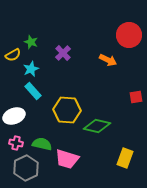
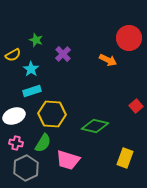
red circle: moved 3 px down
green star: moved 5 px right, 2 px up
purple cross: moved 1 px down
cyan star: rotated 14 degrees counterclockwise
cyan rectangle: moved 1 px left; rotated 66 degrees counterclockwise
red square: moved 9 px down; rotated 32 degrees counterclockwise
yellow hexagon: moved 15 px left, 4 px down
green diamond: moved 2 px left
green semicircle: moved 1 px right, 1 px up; rotated 108 degrees clockwise
pink trapezoid: moved 1 px right, 1 px down
